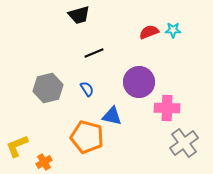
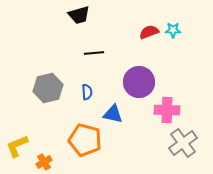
black line: rotated 18 degrees clockwise
blue semicircle: moved 3 px down; rotated 28 degrees clockwise
pink cross: moved 2 px down
blue triangle: moved 1 px right, 2 px up
orange pentagon: moved 2 px left, 3 px down
gray cross: moved 1 px left
